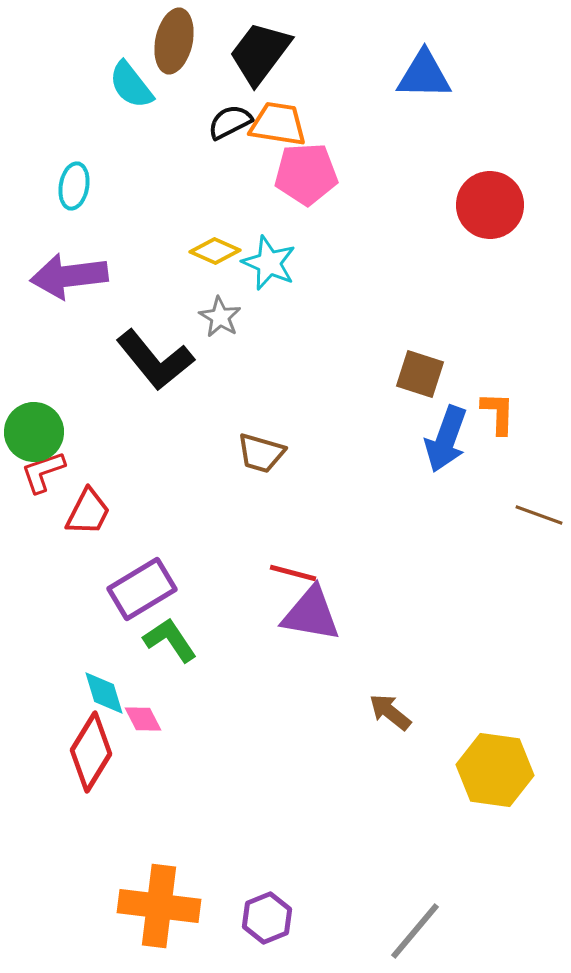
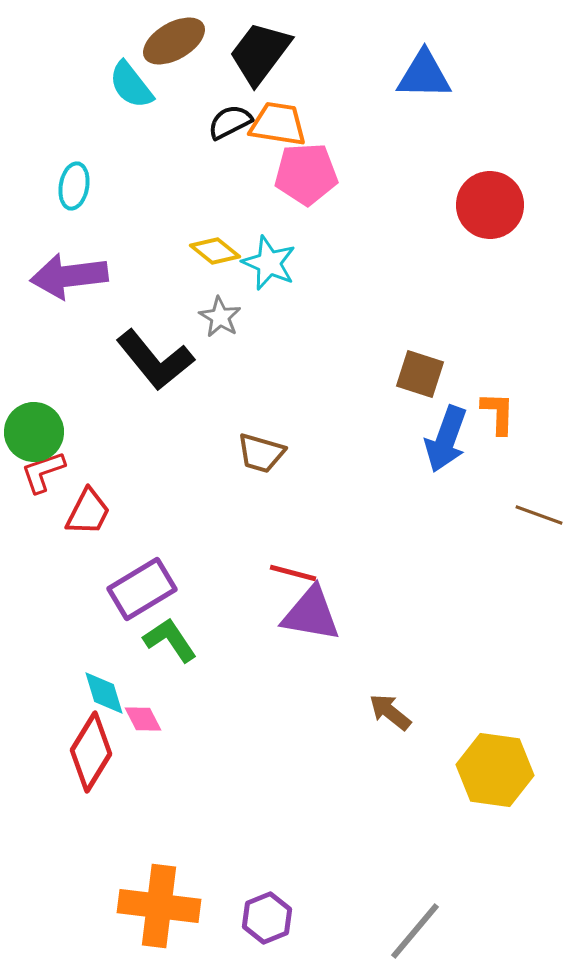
brown ellipse: rotated 48 degrees clockwise
yellow diamond: rotated 15 degrees clockwise
